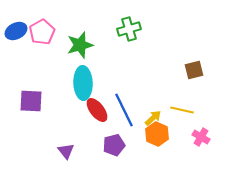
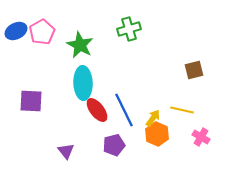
green star: rotated 28 degrees counterclockwise
yellow arrow: rotated 12 degrees counterclockwise
